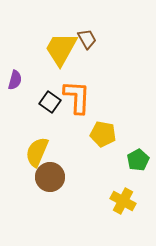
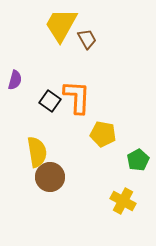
yellow trapezoid: moved 24 px up
black square: moved 1 px up
yellow semicircle: rotated 148 degrees clockwise
